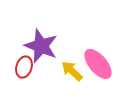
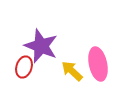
pink ellipse: rotated 28 degrees clockwise
